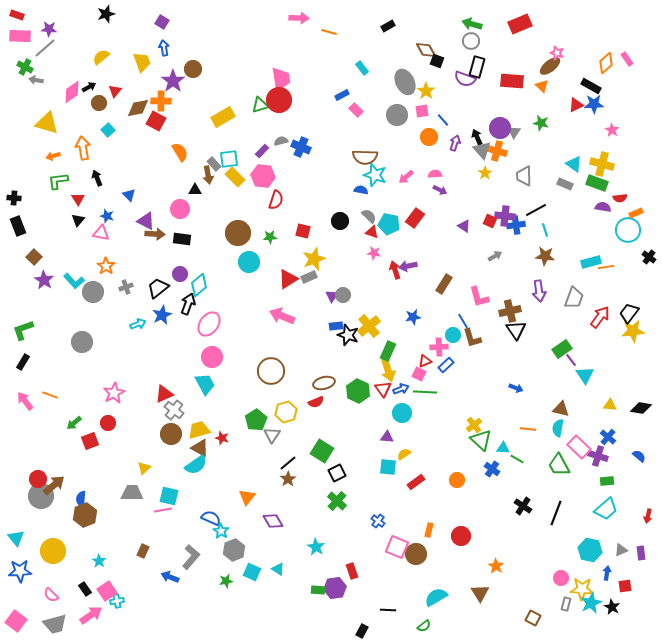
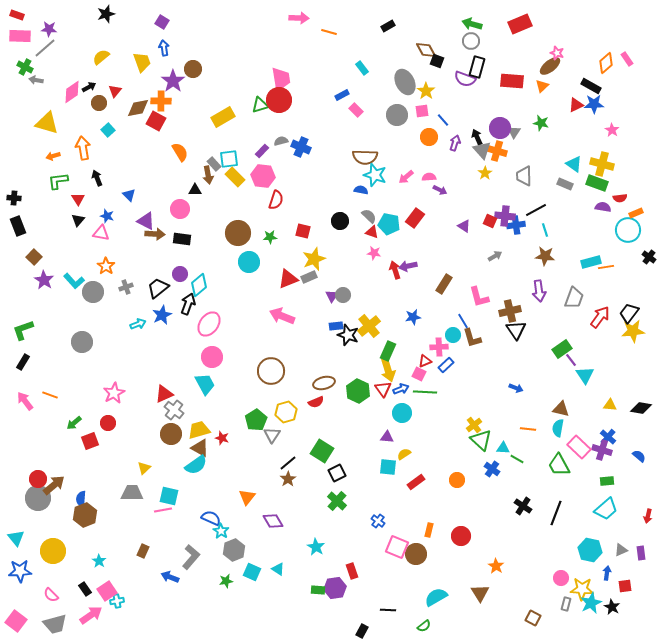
orange triangle at (542, 86): rotated 32 degrees clockwise
pink semicircle at (435, 174): moved 6 px left, 3 px down
red triangle at (288, 279): rotated 10 degrees clockwise
purple cross at (598, 456): moved 4 px right, 6 px up
gray circle at (41, 496): moved 3 px left, 2 px down
